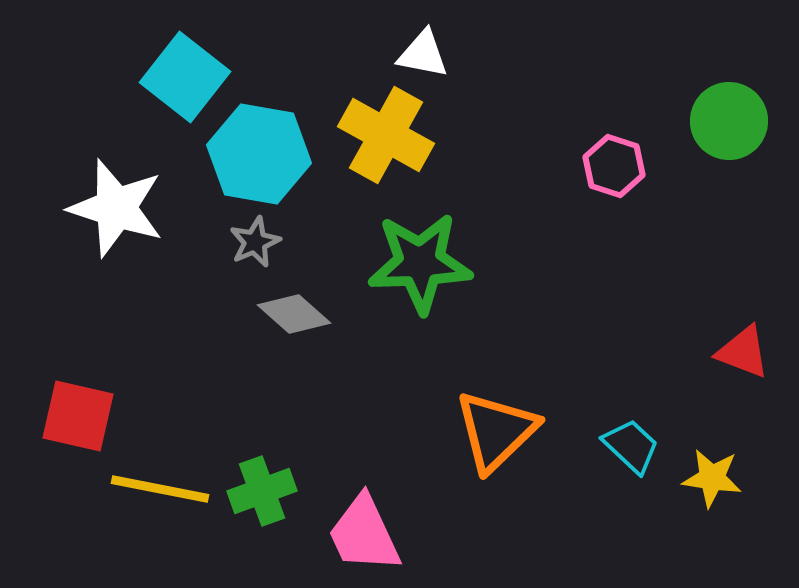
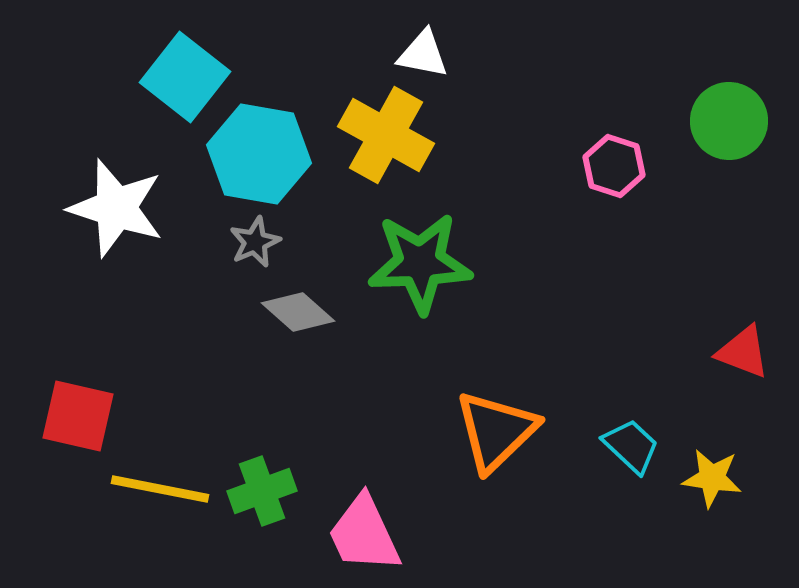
gray diamond: moved 4 px right, 2 px up
